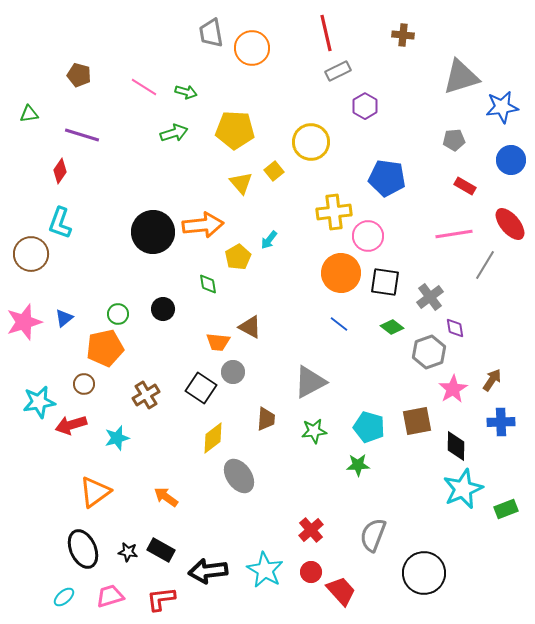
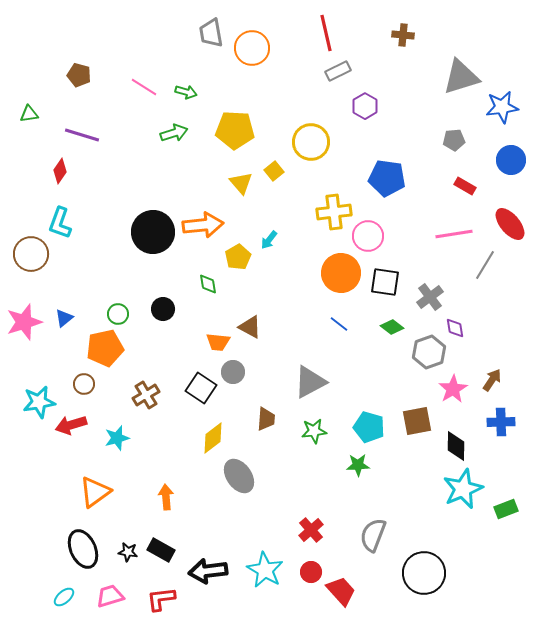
orange arrow at (166, 497): rotated 50 degrees clockwise
